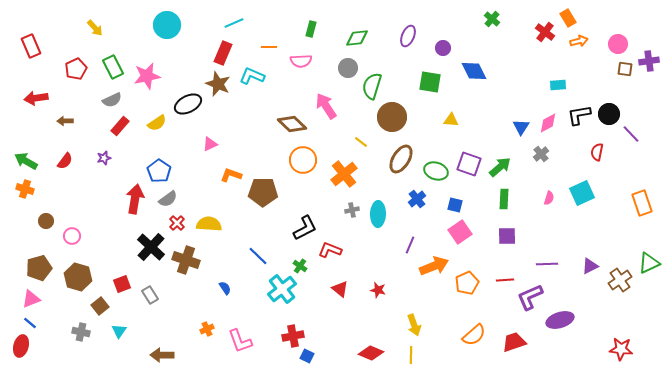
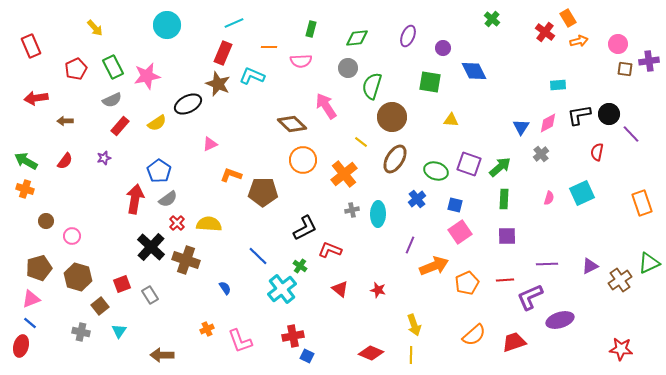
brown ellipse at (401, 159): moved 6 px left
